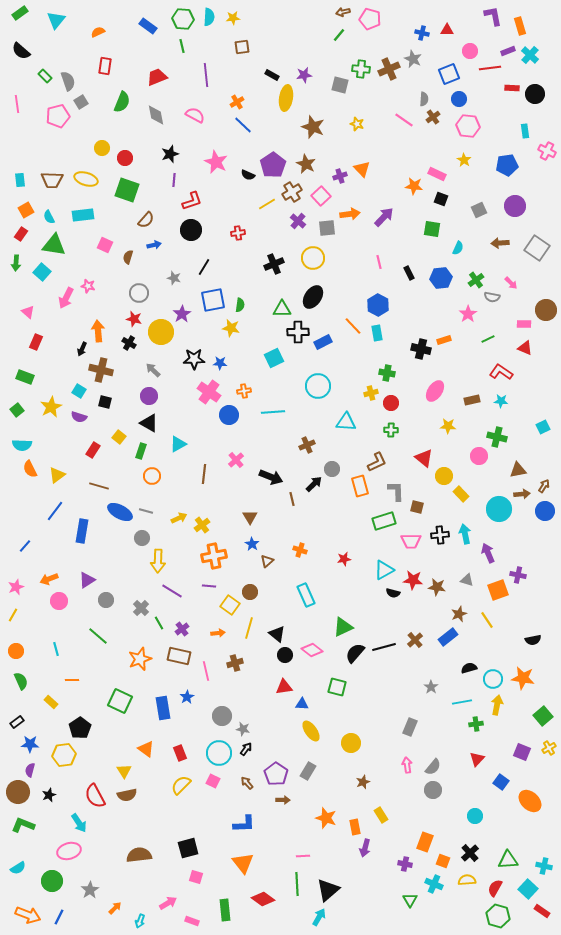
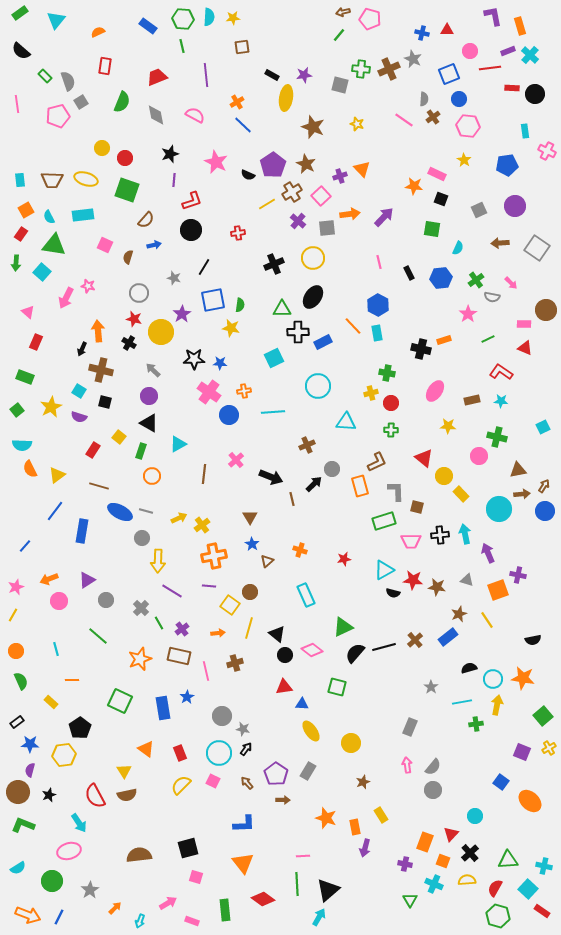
red triangle at (477, 759): moved 26 px left, 75 px down
